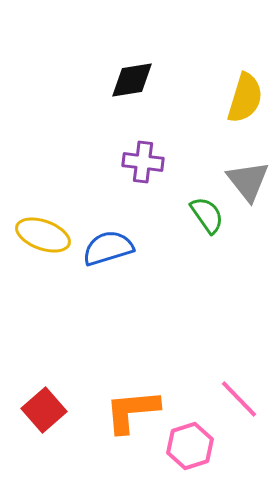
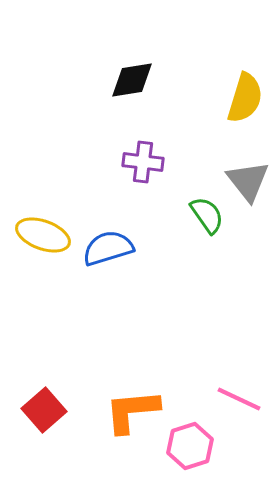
pink line: rotated 21 degrees counterclockwise
